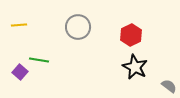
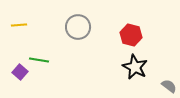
red hexagon: rotated 20 degrees counterclockwise
